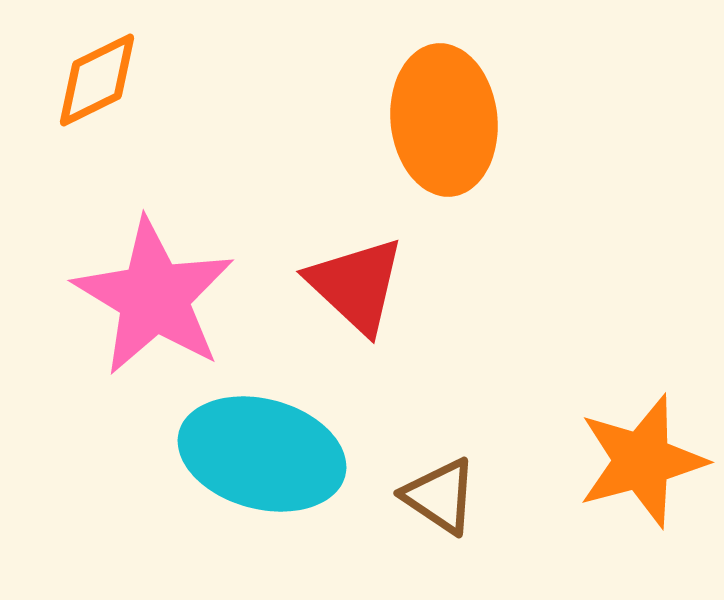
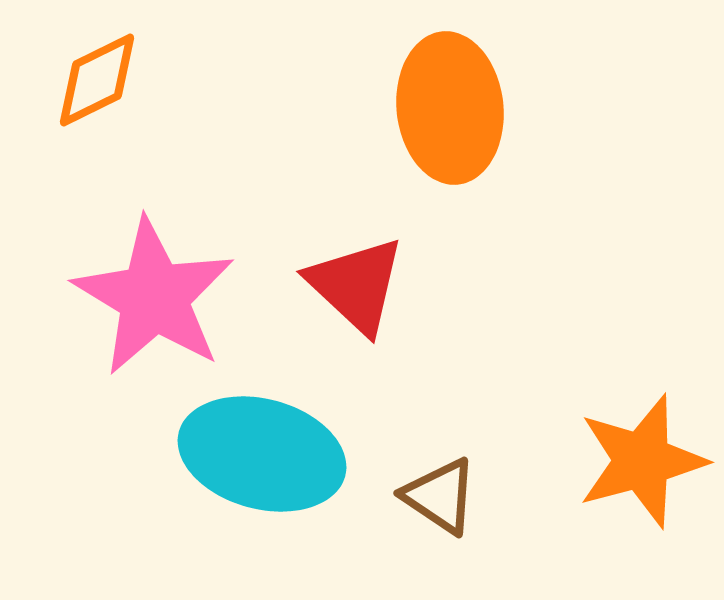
orange ellipse: moved 6 px right, 12 px up
